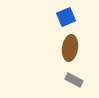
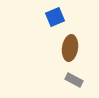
blue square: moved 11 px left
